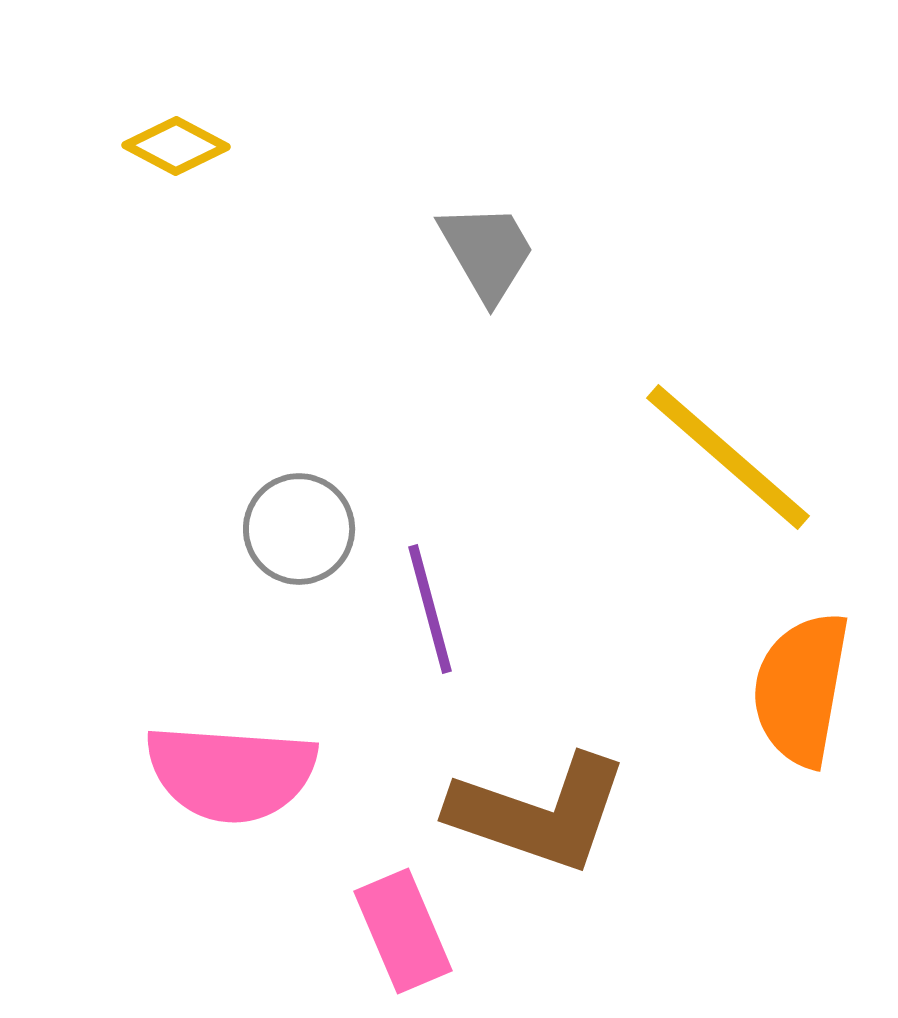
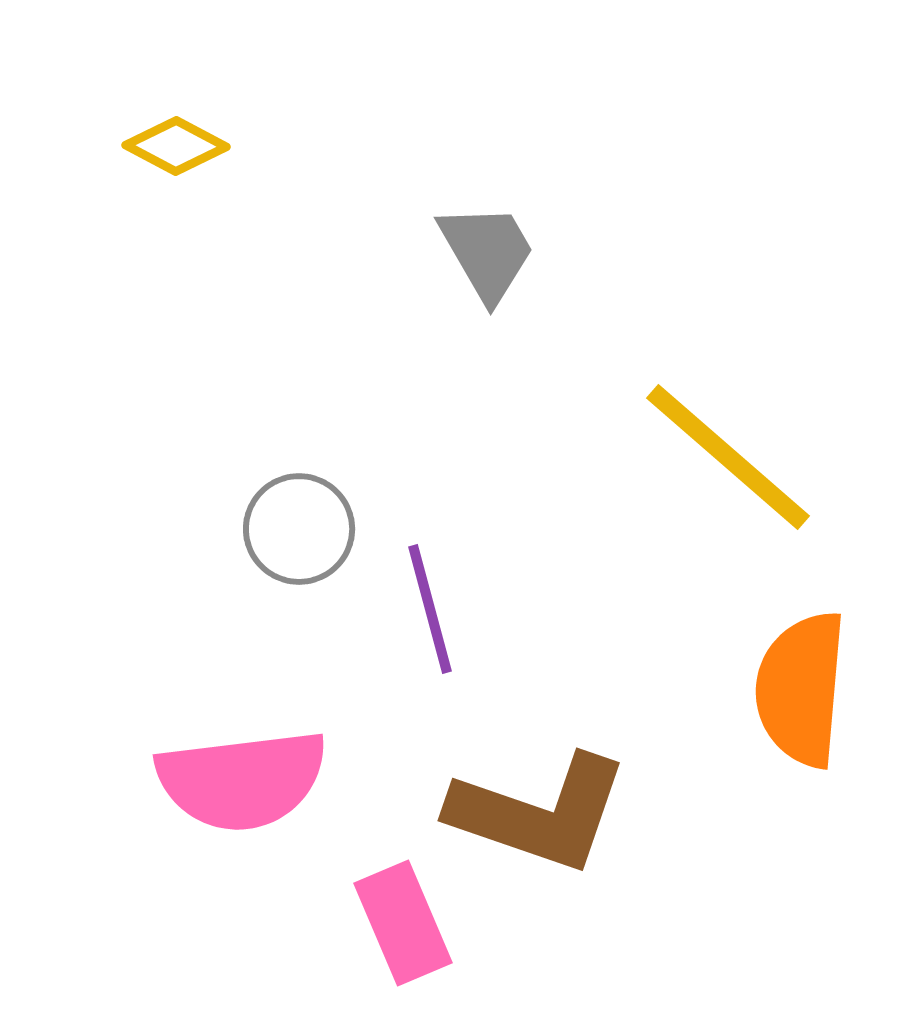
orange semicircle: rotated 5 degrees counterclockwise
pink semicircle: moved 11 px right, 7 px down; rotated 11 degrees counterclockwise
pink rectangle: moved 8 px up
